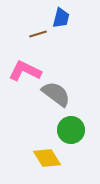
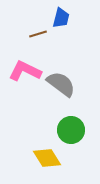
gray semicircle: moved 5 px right, 10 px up
